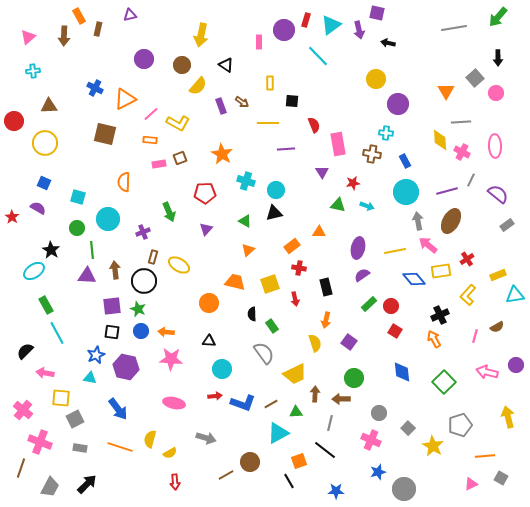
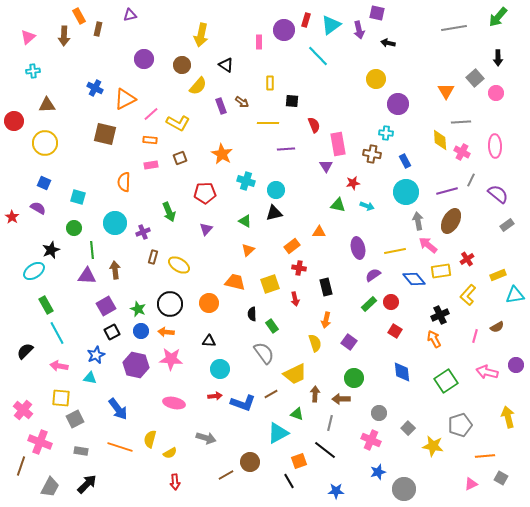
brown triangle at (49, 106): moved 2 px left, 1 px up
pink rectangle at (159, 164): moved 8 px left, 1 px down
purple triangle at (322, 172): moved 4 px right, 6 px up
cyan circle at (108, 219): moved 7 px right, 4 px down
green circle at (77, 228): moved 3 px left
purple ellipse at (358, 248): rotated 25 degrees counterclockwise
black star at (51, 250): rotated 18 degrees clockwise
purple semicircle at (362, 275): moved 11 px right
black circle at (144, 281): moved 26 px right, 23 px down
purple square at (112, 306): moved 6 px left; rotated 24 degrees counterclockwise
red circle at (391, 306): moved 4 px up
black square at (112, 332): rotated 35 degrees counterclockwise
purple hexagon at (126, 367): moved 10 px right, 2 px up
cyan circle at (222, 369): moved 2 px left
pink arrow at (45, 373): moved 14 px right, 7 px up
green square at (444, 382): moved 2 px right, 1 px up; rotated 10 degrees clockwise
brown line at (271, 404): moved 10 px up
green triangle at (296, 412): moved 1 px right, 2 px down; rotated 24 degrees clockwise
yellow star at (433, 446): rotated 20 degrees counterclockwise
gray rectangle at (80, 448): moved 1 px right, 3 px down
brown line at (21, 468): moved 2 px up
